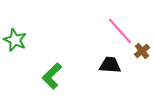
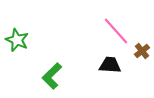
pink line: moved 4 px left
green star: moved 2 px right
